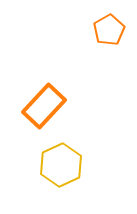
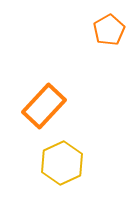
yellow hexagon: moved 1 px right, 2 px up
